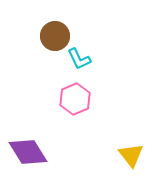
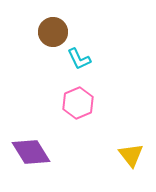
brown circle: moved 2 px left, 4 px up
pink hexagon: moved 3 px right, 4 px down
purple diamond: moved 3 px right
